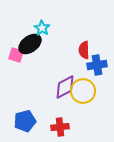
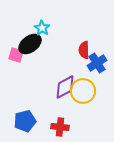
blue cross: moved 2 px up; rotated 24 degrees counterclockwise
red cross: rotated 12 degrees clockwise
